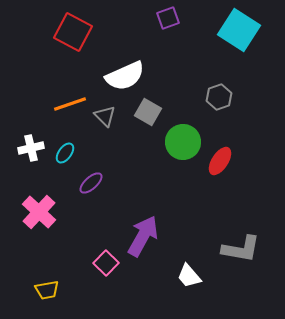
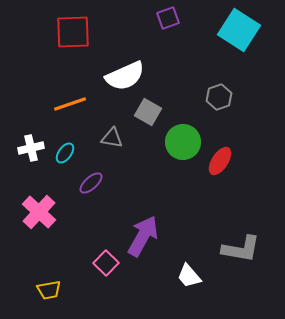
red square: rotated 30 degrees counterclockwise
gray triangle: moved 7 px right, 22 px down; rotated 35 degrees counterclockwise
yellow trapezoid: moved 2 px right
